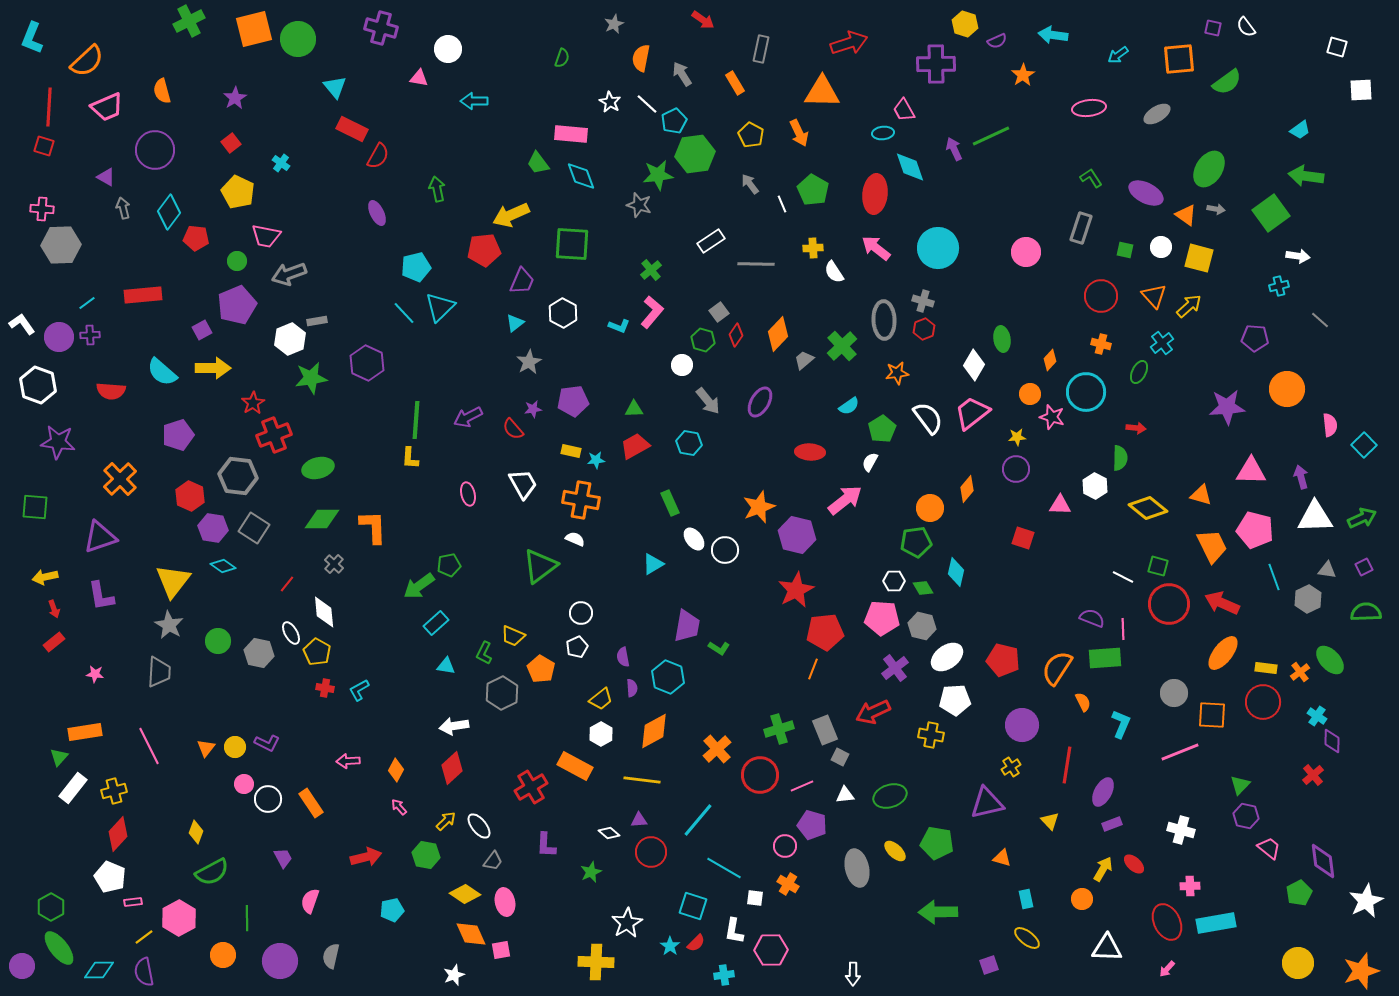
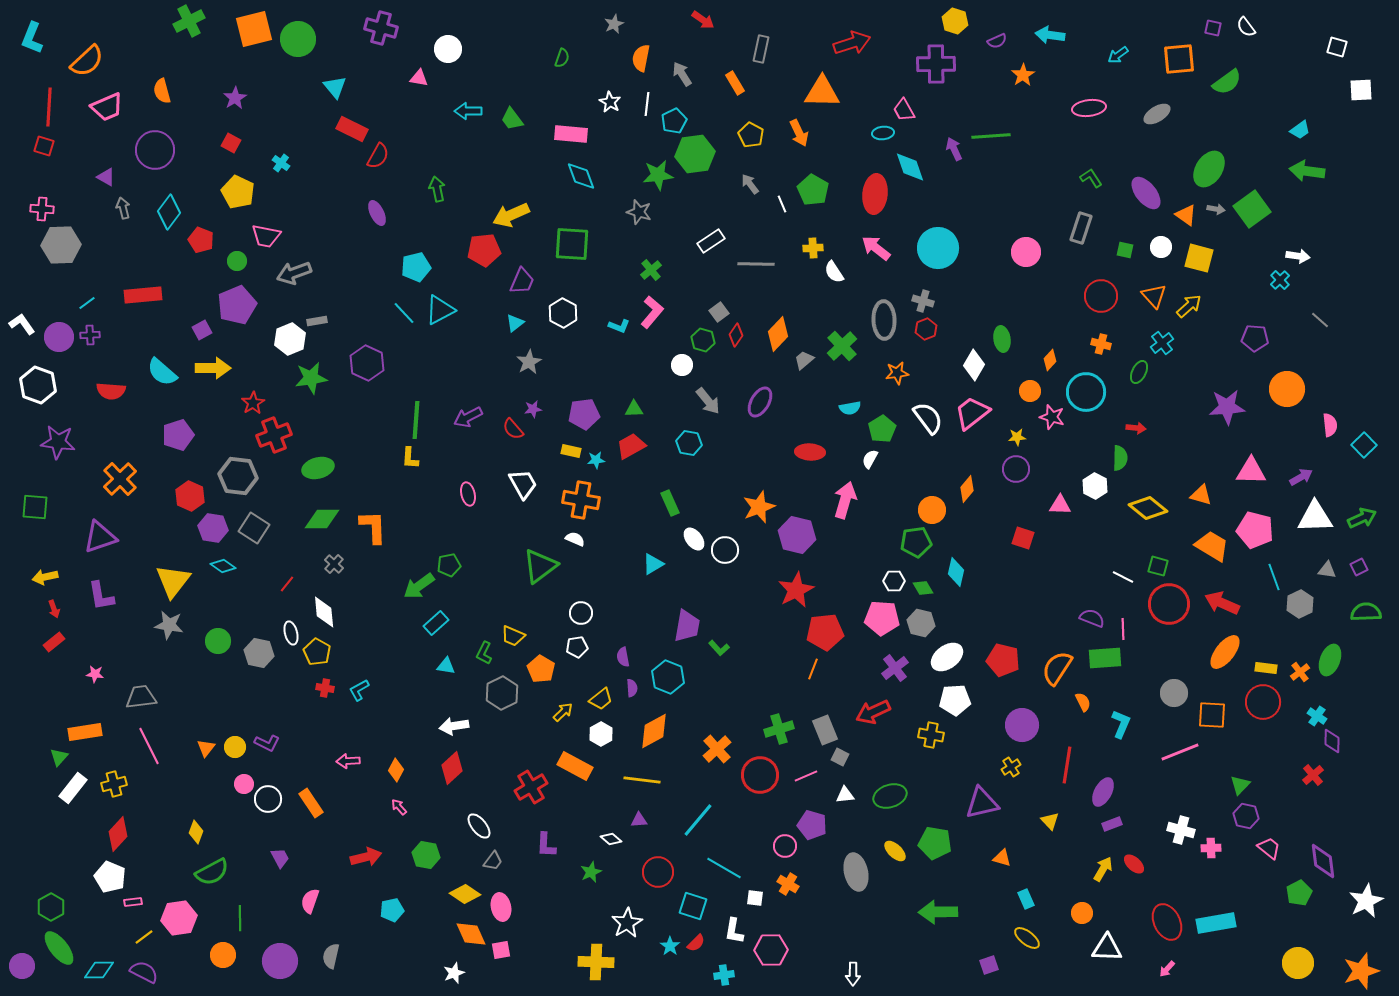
yellow hexagon at (965, 24): moved 10 px left, 3 px up
cyan arrow at (1053, 35): moved 3 px left
red arrow at (849, 43): moved 3 px right
cyan arrow at (474, 101): moved 6 px left, 10 px down
white line at (647, 104): rotated 55 degrees clockwise
green line at (991, 136): rotated 21 degrees clockwise
red square at (231, 143): rotated 24 degrees counterclockwise
green trapezoid at (538, 163): moved 26 px left, 44 px up
green arrow at (1306, 176): moved 1 px right, 5 px up
purple ellipse at (1146, 193): rotated 24 degrees clockwise
gray star at (639, 205): moved 7 px down
green square at (1271, 213): moved 19 px left, 4 px up
red pentagon at (196, 238): moved 5 px right, 2 px down; rotated 15 degrees clockwise
gray arrow at (289, 274): moved 5 px right, 1 px up
cyan cross at (1279, 286): moved 1 px right, 6 px up; rotated 30 degrees counterclockwise
cyan triangle at (440, 307): moved 3 px down; rotated 16 degrees clockwise
red hexagon at (924, 329): moved 2 px right
orange circle at (1030, 394): moved 3 px up
purple pentagon at (573, 401): moved 11 px right, 13 px down
cyan semicircle at (849, 406): moved 1 px right, 2 px down; rotated 25 degrees clockwise
red trapezoid at (635, 446): moved 4 px left
white semicircle at (870, 462): moved 3 px up
purple arrow at (1301, 477): rotated 75 degrees clockwise
pink arrow at (845, 500): rotated 36 degrees counterclockwise
orange circle at (930, 508): moved 2 px right, 2 px down
orange trapezoid at (1212, 546): rotated 33 degrees counterclockwise
purple square at (1364, 567): moved 5 px left
gray hexagon at (1308, 599): moved 8 px left, 5 px down
gray star at (169, 625): rotated 20 degrees counterclockwise
gray hexagon at (922, 626): moved 1 px left, 3 px up
white ellipse at (291, 633): rotated 15 degrees clockwise
white pentagon at (577, 647): rotated 15 degrees clockwise
green L-shape at (719, 648): rotated 15 degrees clockwise
orange ellipse at (1223, 653): moved 2 px right, 1 px up
green ellipse at (1330, 660): rotated 64 degrees clockwise
gray trapezoid at (159, 672): moved 18 px left, 25 px down; rotated 100 degrees counterclockwise
pink line at (802, 786): moved 4 px right, 10 px up
yellow cross at (114, 791): moved 7 px up
purple triangle at (987, 803): moved 5 px left
yellow arrow at (446, 821): moved 117 px right, 109 px up
white diamond at (609, 833): moved 2 px right, 6 px down
green pentagon at (937, 843): moved 2 px left
red circle at (651, 852): moved 7 px right, 20 px down
purple trapezoid at (283, 858): moved 3 px left
gray ellipse at (857, 868): moved 1 px left, 4 px down
pink cross at (1190, 886): moved 21 px right, 38 px up
cyan rectangle at (1026, 899): rotated 12 degrees counterclockwise
orange circle at (1082, 899): moved 14 px down
pink ellipse at (505, 902): moved 4 px left, 5 px down
pink hexagon at (179, 918): rotated 20 degrees clockwise
green line at (247, 918): moved 7 px left
purple semicircle at (144, 972): rotated 128 degrees clockwise
white star at (454, 975): moved 2 px up
